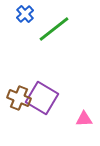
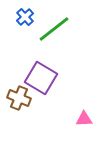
blue cross: moved 3 px down
purple square: moved 1 px left, 20 px up
